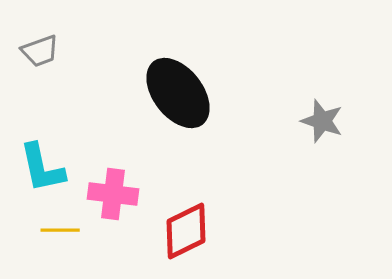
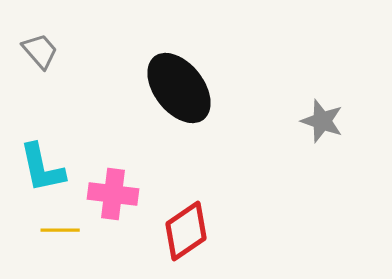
gray trapezoid: rotated 111 degrees counterclockwise
black ellipse: moved 1 px right, 5 px up
red diamond: rotated 8 degrees counterclockwise
